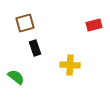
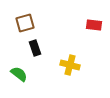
red rectangle: rotated 21 degrees clockwise
yellow cross: rotated 12 degrees clockwise
green semicircle: moved 3 px right, 3 px up
